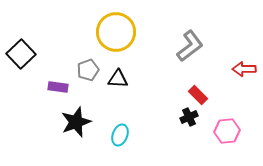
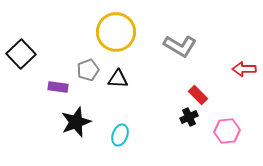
gray L-shape: moved 10 px left; rotated 68 degrees clockwise
